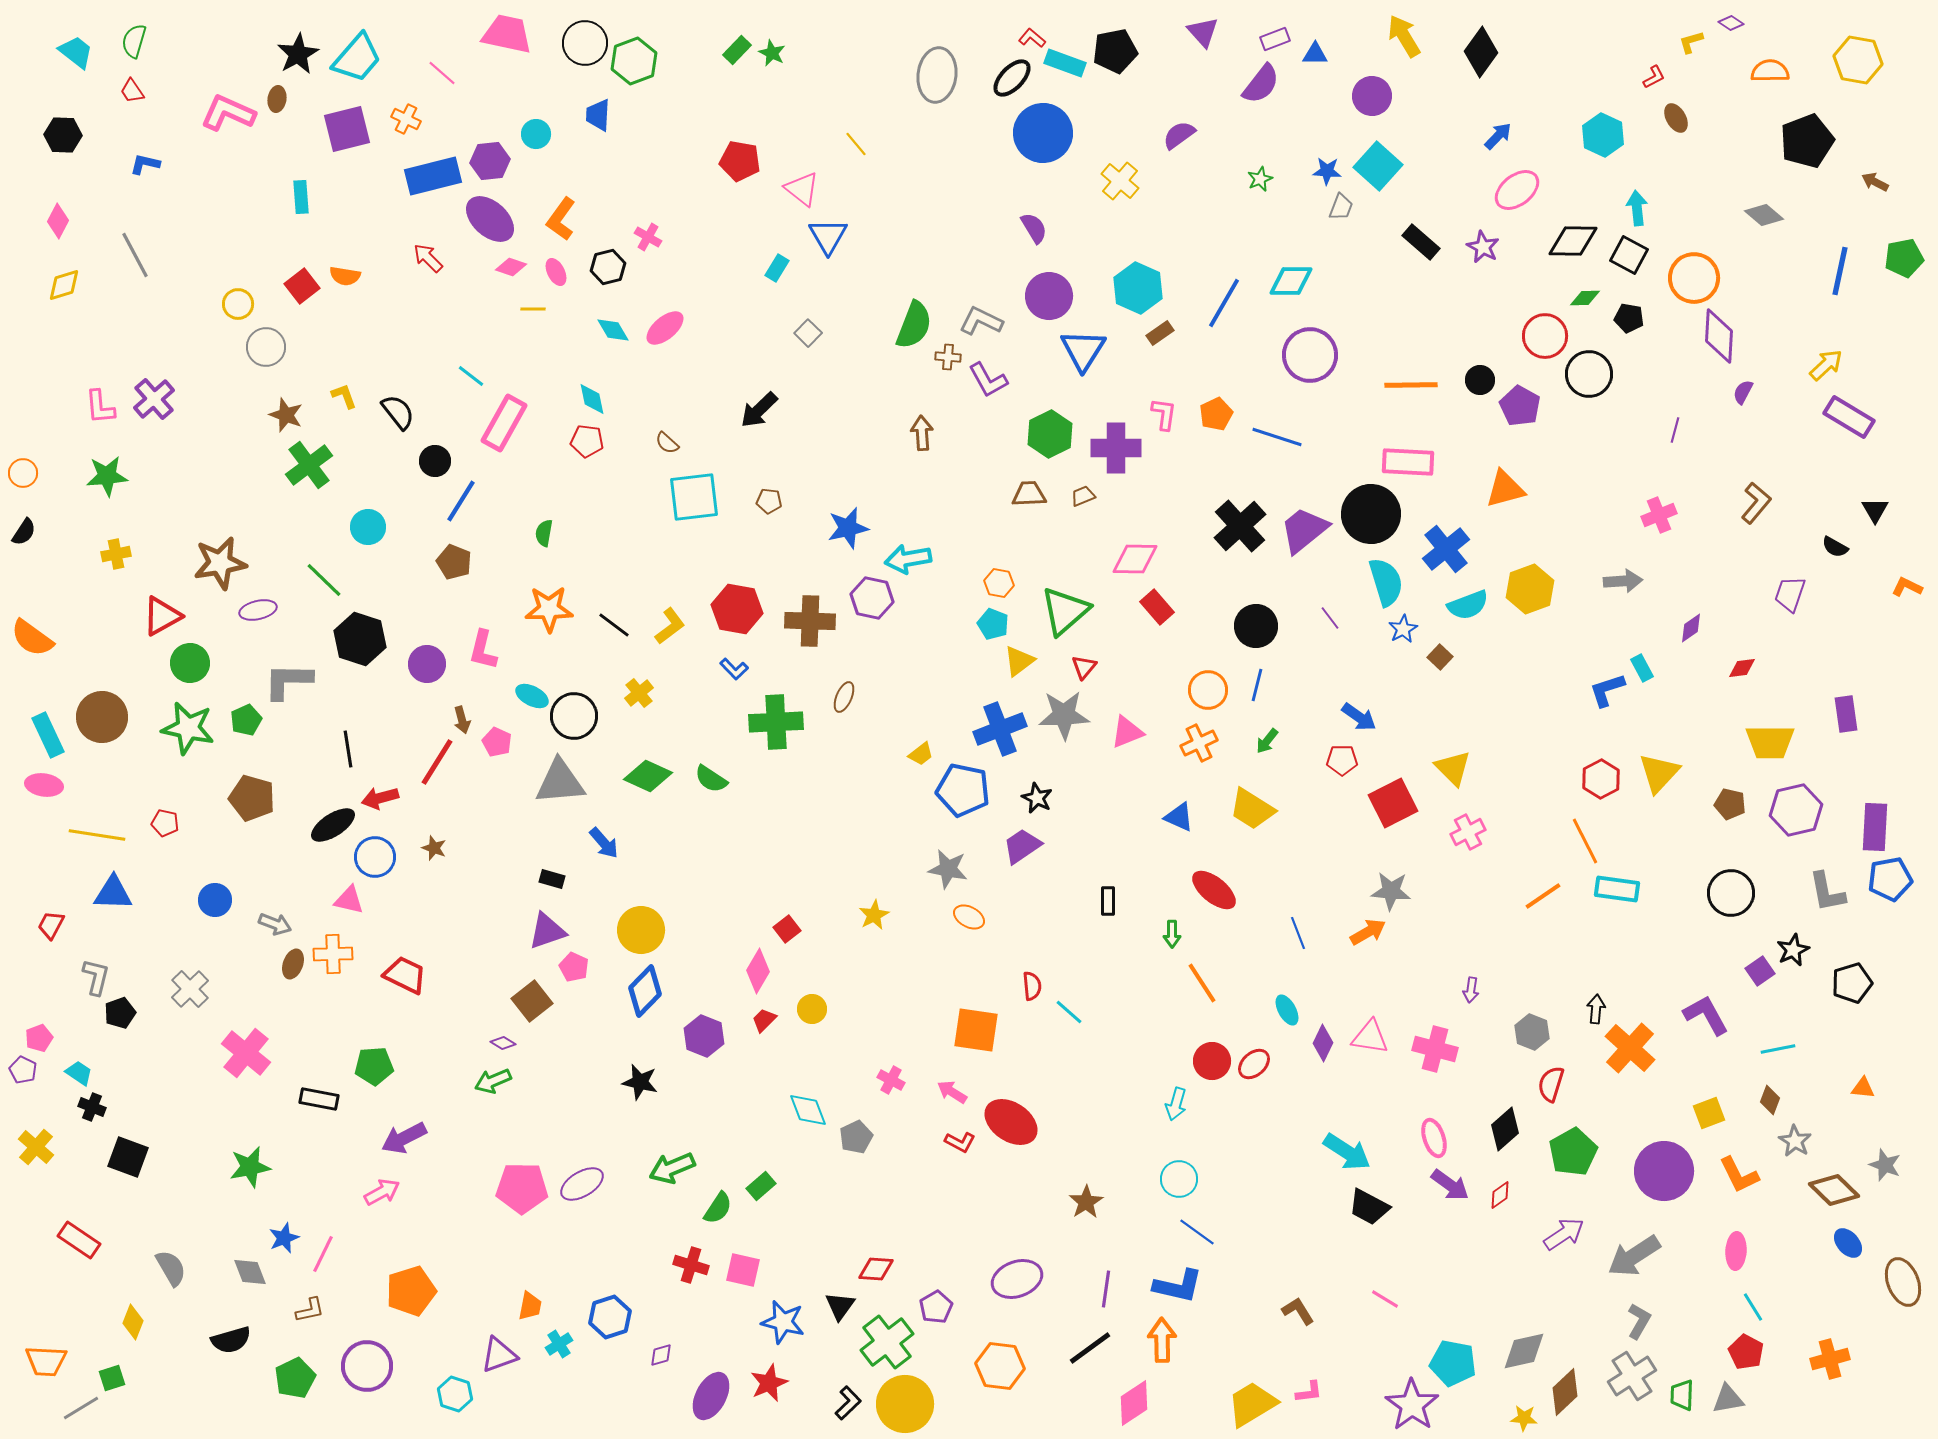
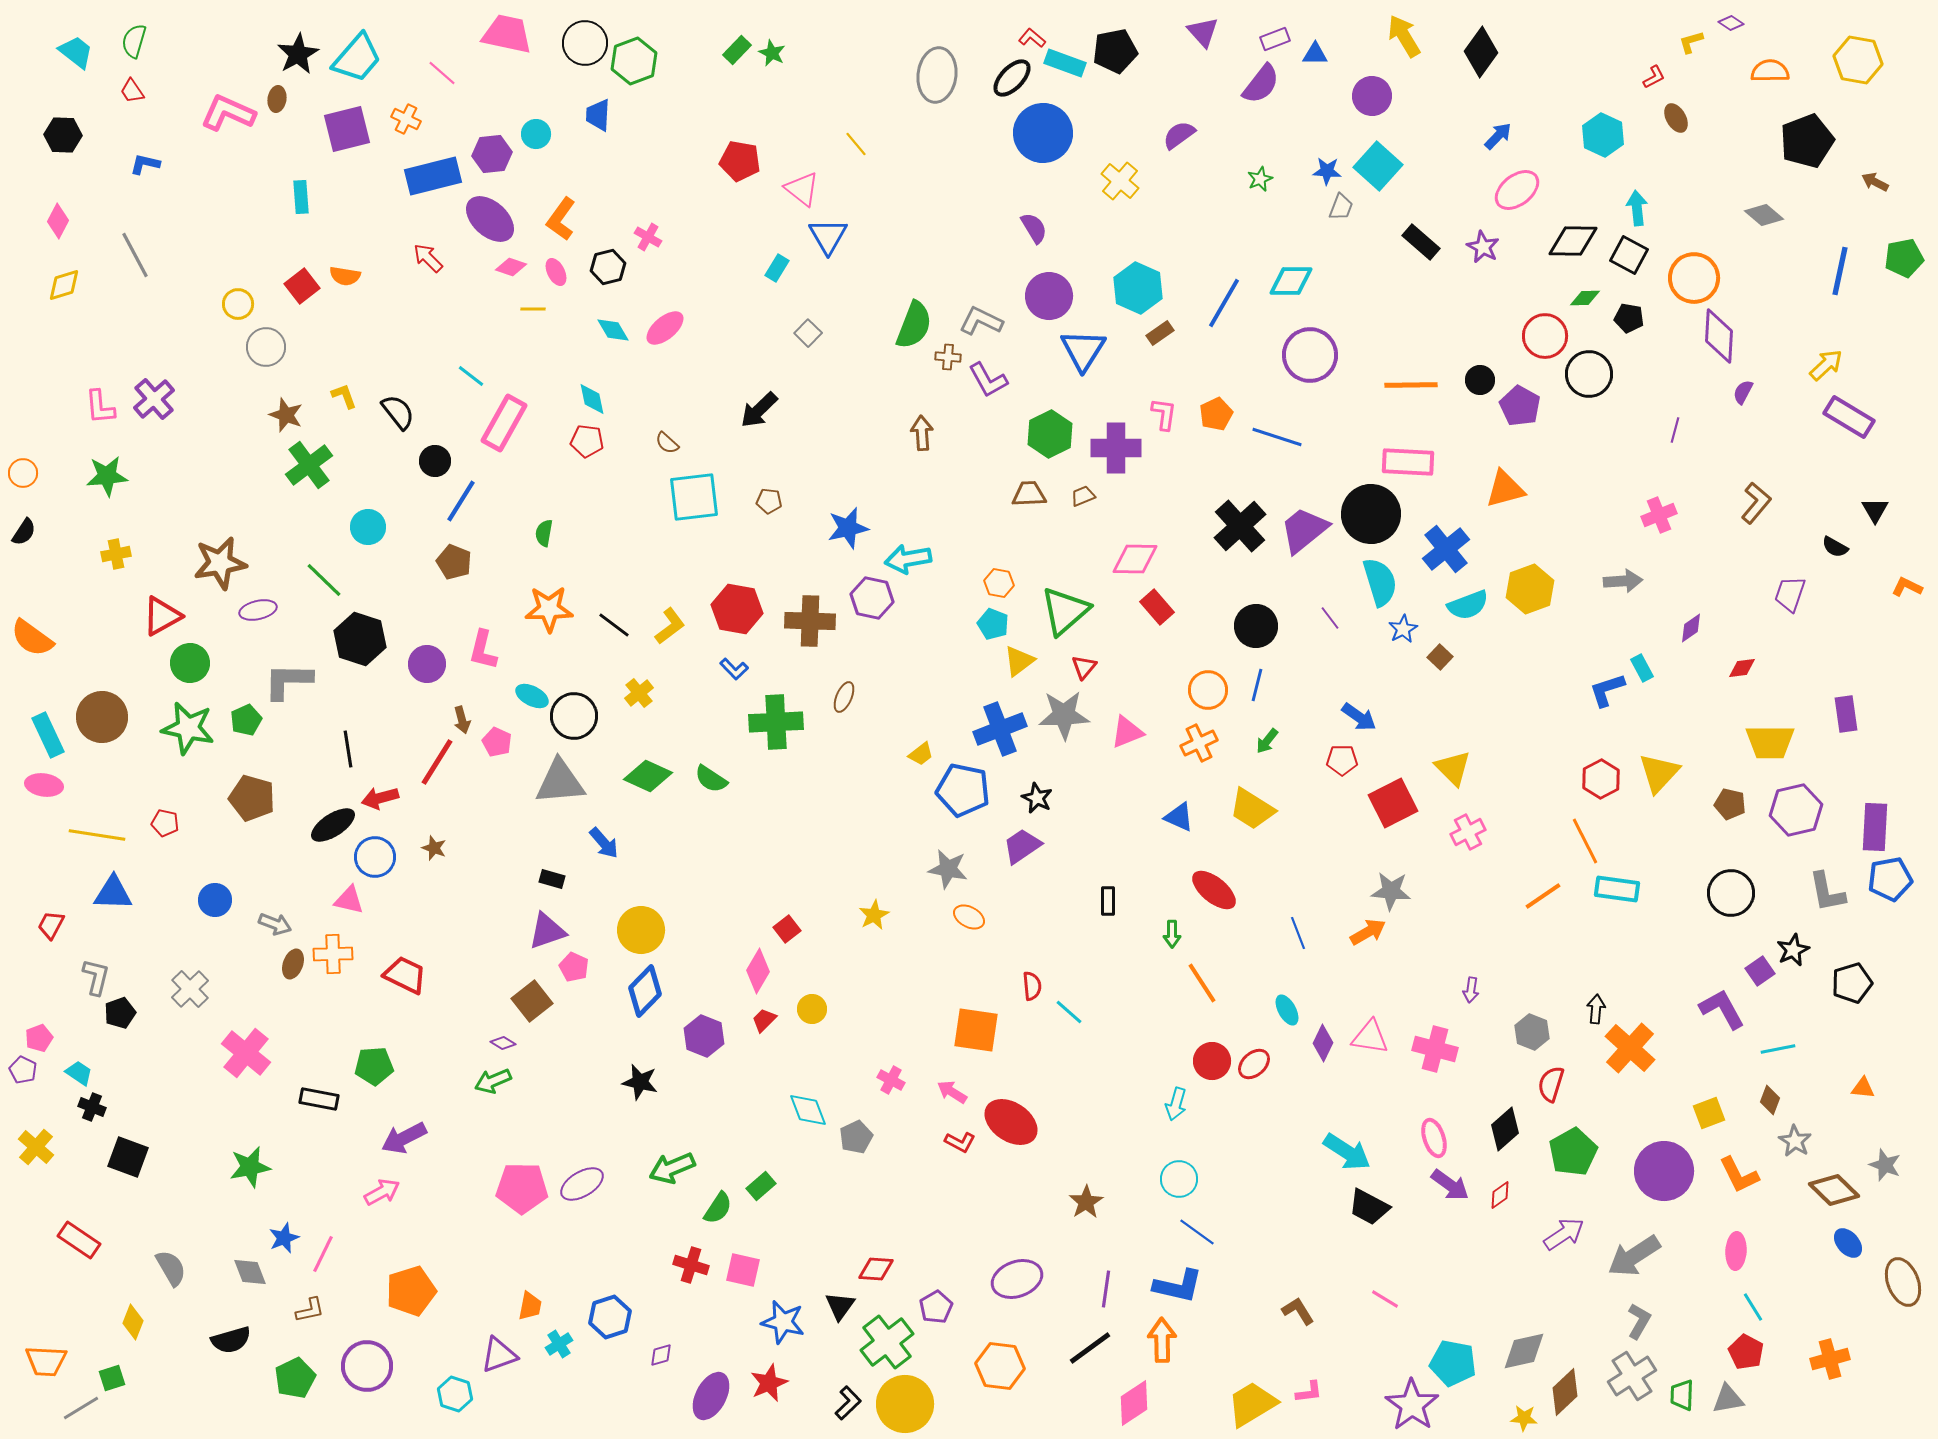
purple hexagon at (490, 161): moved 2 px right, 7 px up
cyan semicircle at (1386, 582): moved 6 px left
purple L-shape at (1706, 1015): moved 16 px right, 6 px up
